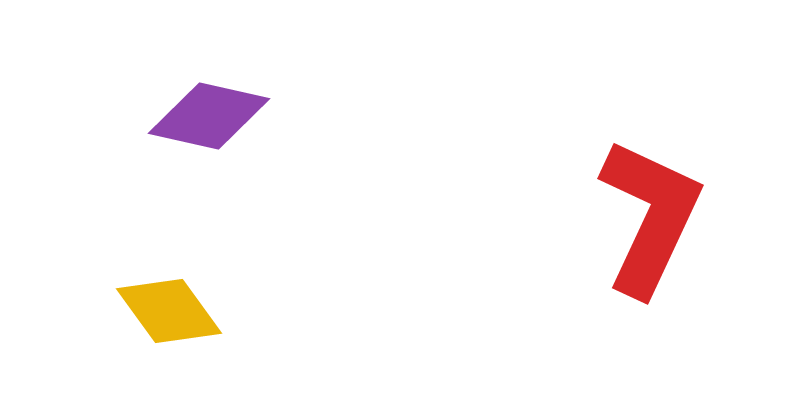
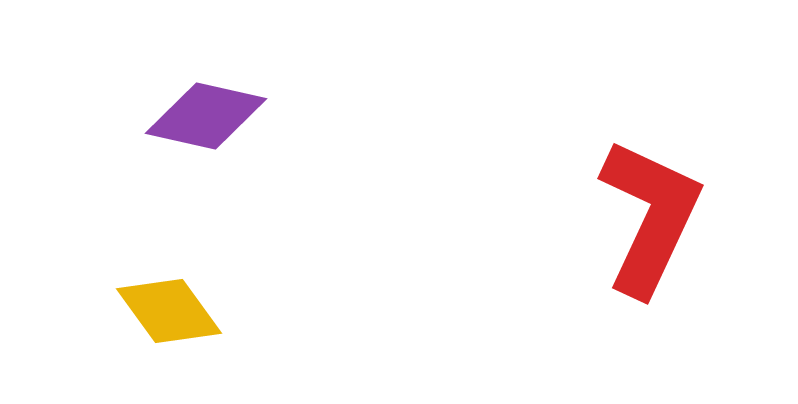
purple diamond: moved 3 px left
